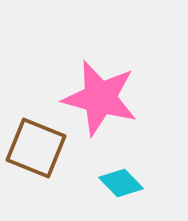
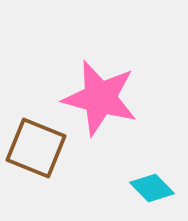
cyan diamond: moved 31 px right, 5 px down
